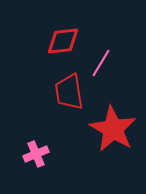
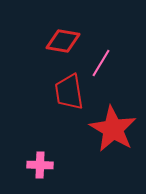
red diamond: rotated 16 degrees clockwise
pink cross: moved 4 px right, 11 px down; rotated 25 degrees clockwise
